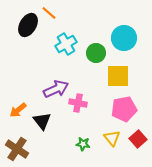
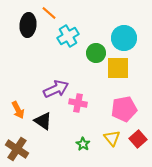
black ellipse: rotated 25 degrees counterclockwise
cyan cross: moved 2 px right, 8 px up
yellow square: moved 8 px up
orange arrow: rotated 78 degrees counterclockwise
black triangle: moved 1 px right; rotated 18 degrees counterclockwise
green star: rotated 24 degrees clockwise
